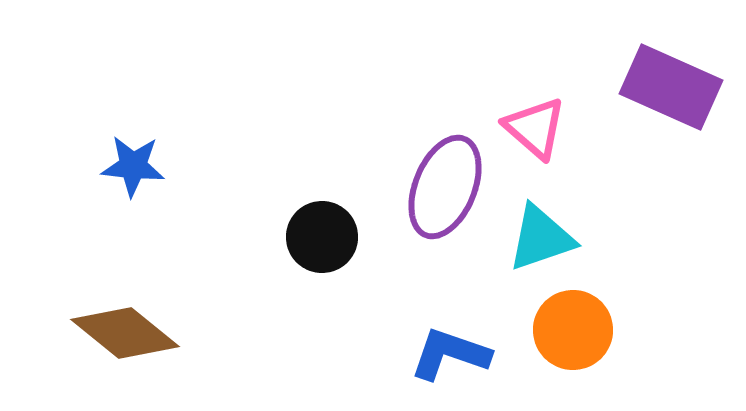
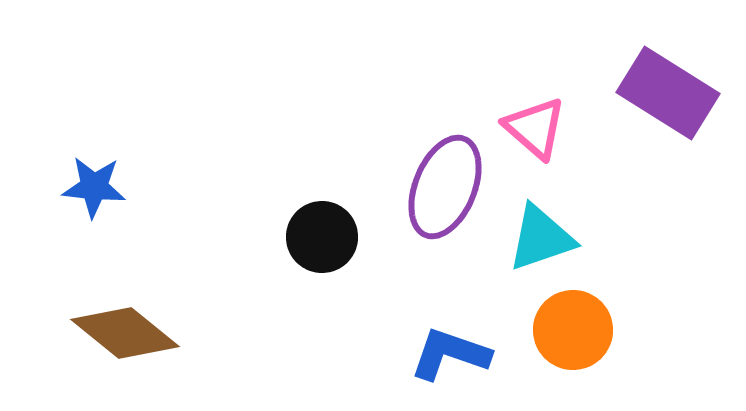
purple rectangle: moved 3 px left, 6 px down; rotated 8 degrees clockwise
blue star: moved 39 px left, 21 px down
